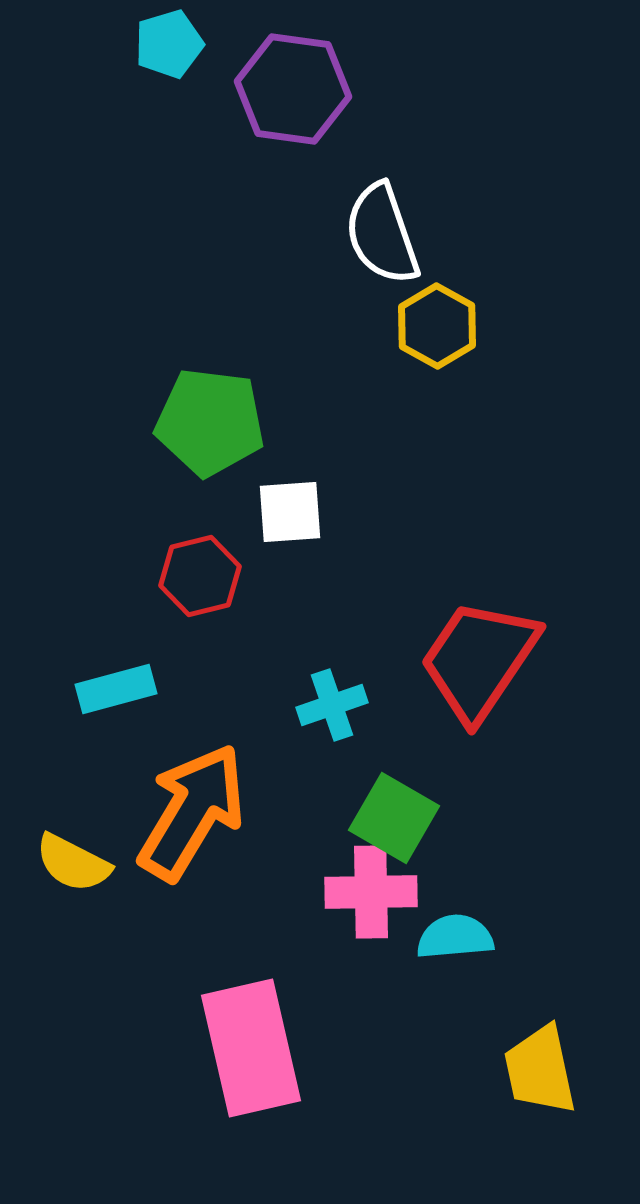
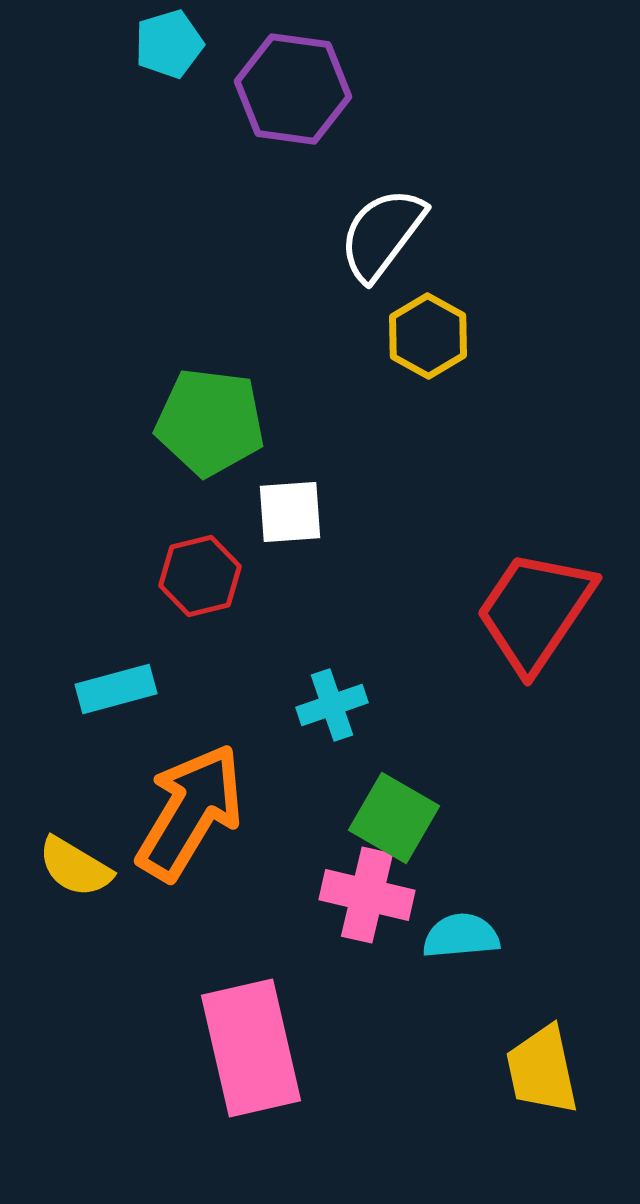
white semicircle: rotated 56 degrees clockwise
yellow hexagon: moved 9 px left, 10 px down
red trapezoid: moved 56 px right, 49 px up
orange arrow: moved 2 px left
yellow semicircle: moved 2 px right, 4 px down; rotated 4 degrees clockwise
pink cross: moved 4 px left, 3 px down; rotated 14 degrees clockwise
cyan semicircle: moved 6 px right, 1 px up
yellow trapezoid: moved 2 px right
